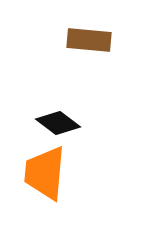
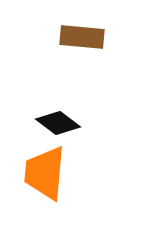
brown rectangle: moved 7 px left, 3 px up
